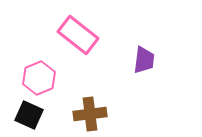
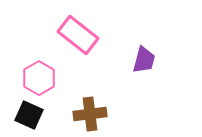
purple trapezoid: rotated 8 degrees clockwise
pink hexagon: rotated 8 degrees counterclockwise
